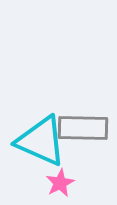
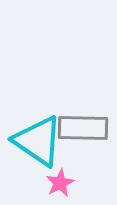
cyan triangle: moved 3 px left; rotated 10 degrees clockwise
